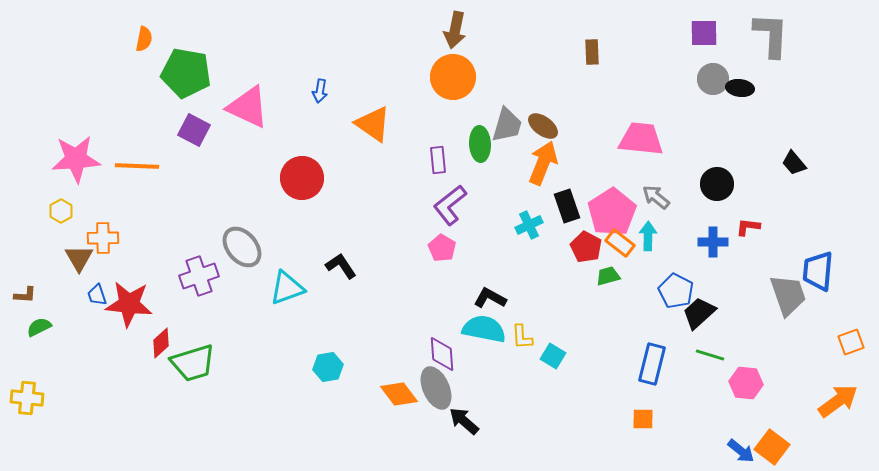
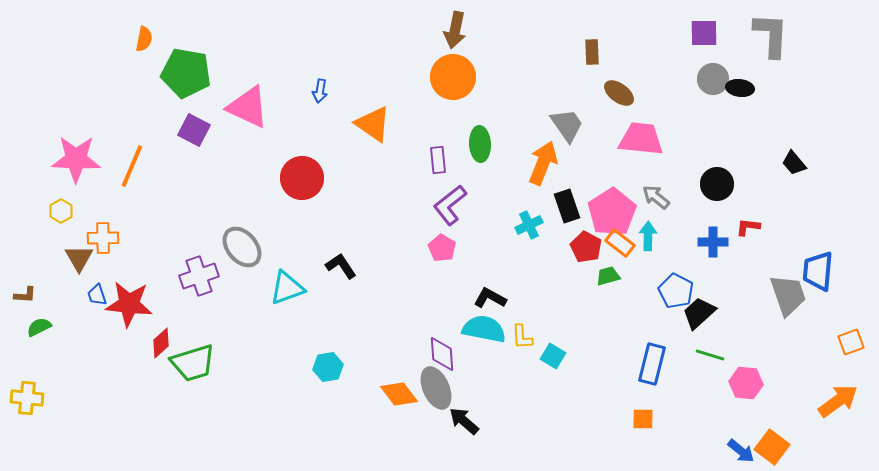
gray trapezoid at (507, 125): moved 60 px right; rotated 51 degrees counterclockwise
brown ellipse at (543, 126): moved 76 px right, 33 px up
pink star at (76, 159): rotated 6 degrees clockwise
orange line at (137, 166): moved 5 px left; rotated 69 degrees counterclockwise
